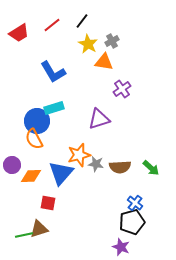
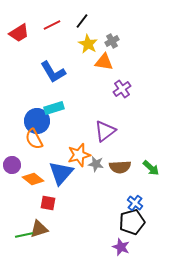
red line: rotated 12 degrees clockwise
purple triangle: moved 6 px right, 12 px down; rotated 20 degrees counterclockwise
orange diamond: moved 2 px right, 3 px down; rotated 40 degrees clockwise
